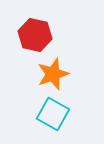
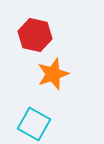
cyan square: moved 19 px left, 10 px down
